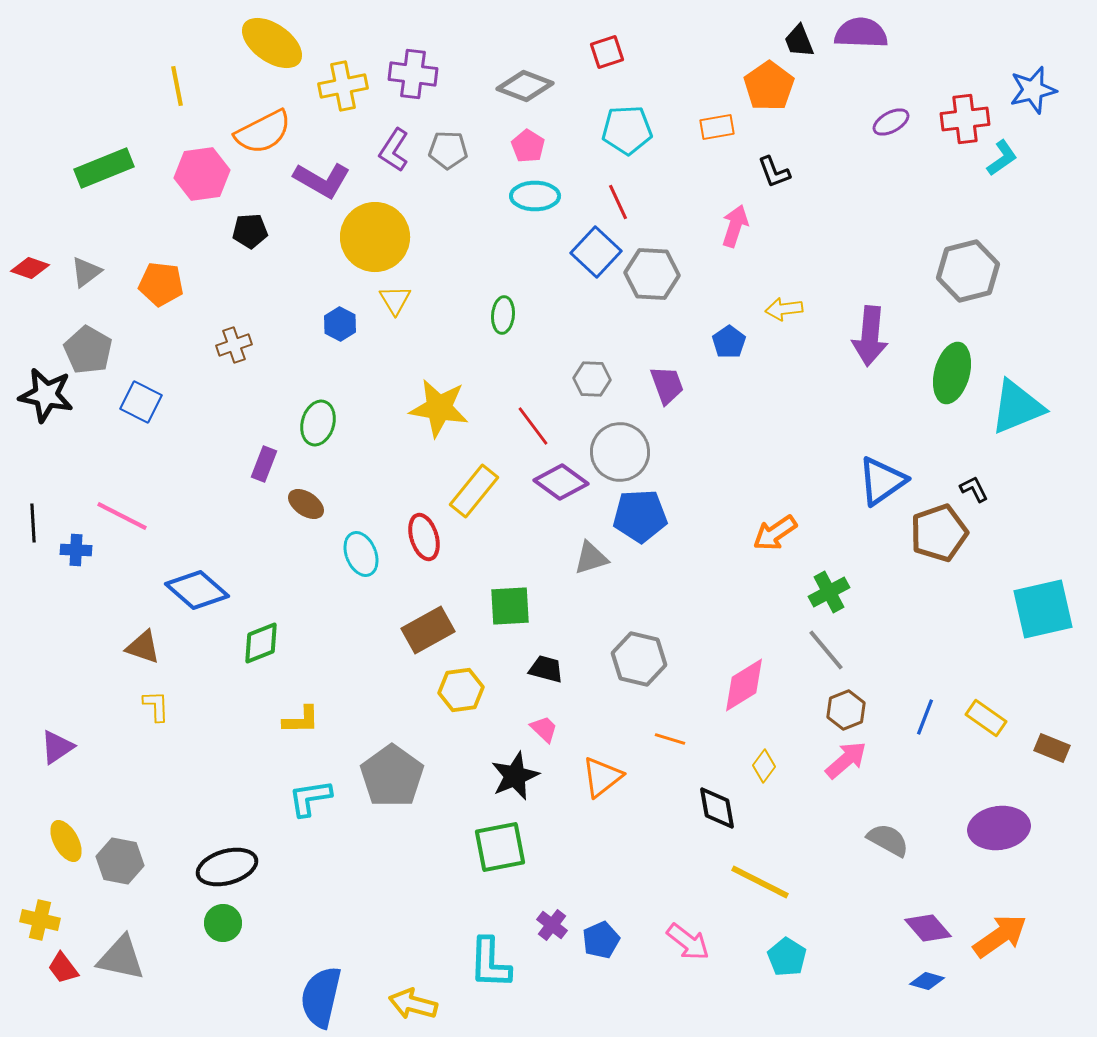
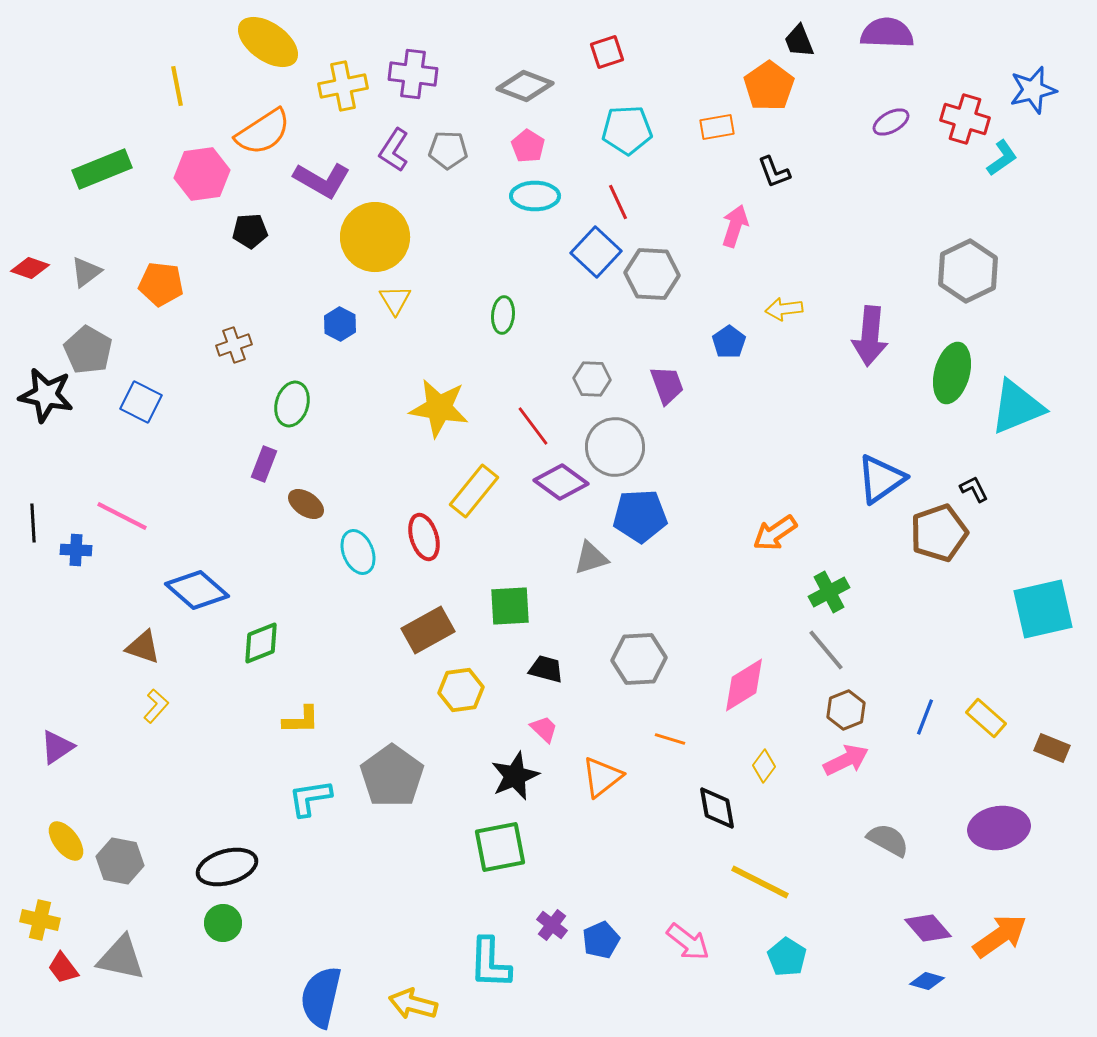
purple semicircle at (861, 33): moved 26 px right
yellow ellipse at (272, 43): moved 4 px left, 1 px up
red cross at (965, 119): rotated 24 degrees clockwise
orange semicircle at (263, 132): rotated 6 degrees counterclockwise
green rectangle at (104, 168): moved 2 px left, 1 px down
gray hexagon at (968, 271): rotated 12 degrees counterclockwise
green ellipse at (318, 423): moved 26 px left, 19 px up
gray circle at (620, 452): moved 5 px left, 5 px up
blue triangle at (882, 481): moved 1 px left, 2 px up
cyan ellipse at (361, 554): moved 3 px left, 2 px up
gray hexagon at (639, 659): rotated 16 degrees counterclockwise
yellow L-shape at (156, 706): rotated 44 degrees clockwise
yellow rectangle at (986, 718): rotated 6 degrees clockwise
pink arrow at (846, 760): rotated 15 degrees clockwise
yellow ellipse at (66, 841): rotated 9 degrees counterclockwise
